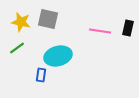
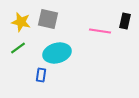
black rectangle: moved 3 px left, 7 px up
green line: moved 1 px right
cyan ellipse: moved 1 px left, 3 px up
